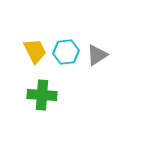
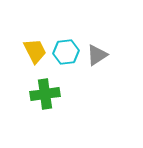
green cross: moved 3 px right, 1 px up; rotated 12 degrees counterclockwise
